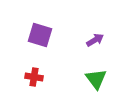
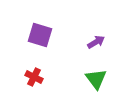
purple arrow: moved 1 px right, 2 px down
red cross: rotated 18 degrees clockwise
